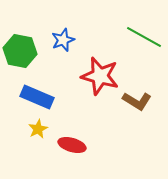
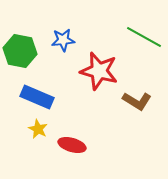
blue star: rotated 15 degrees clockwise
red star: moved 1 px left, 5 px up
yellow star: rotated 18 degrees counterclockwise
